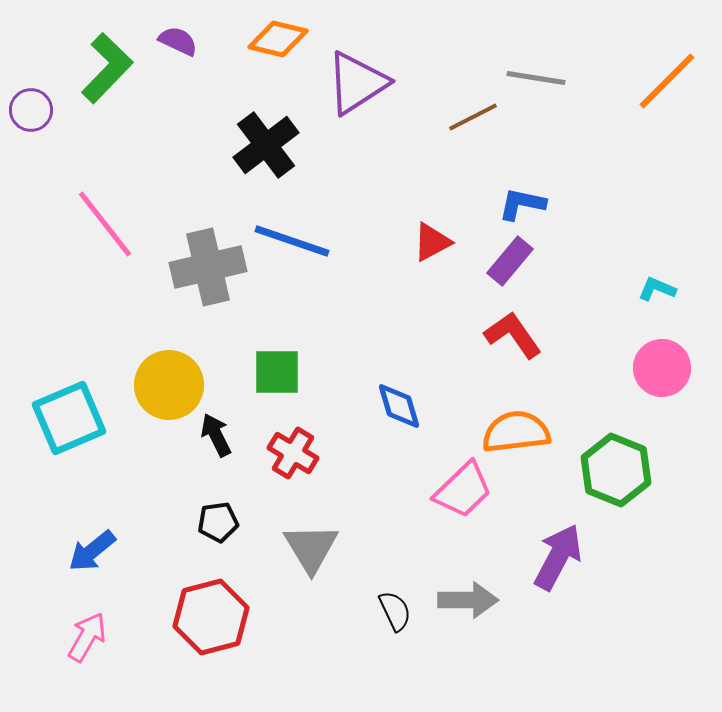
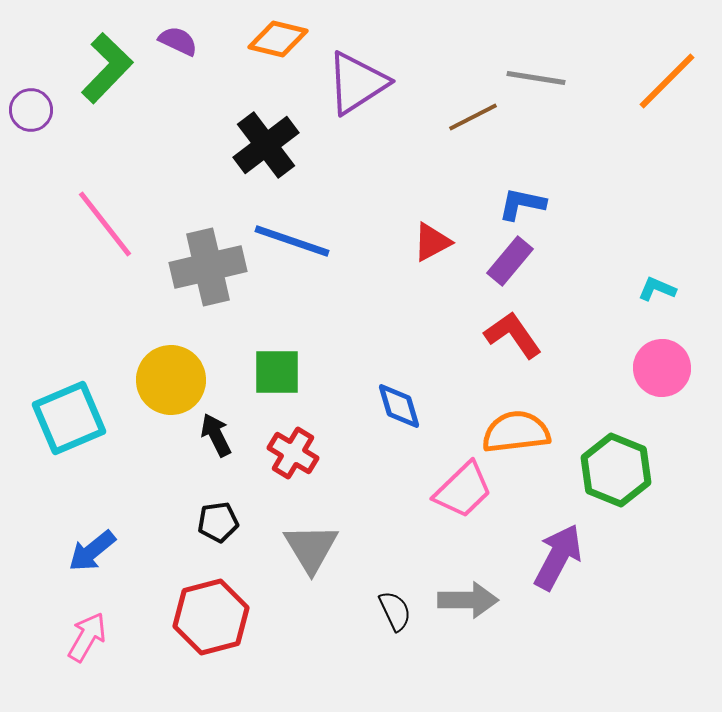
yellow circle: moved 2 px right, 5 px up
